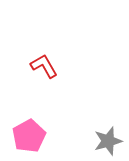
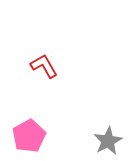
gray star: rotated 12 degrees counterclockwise
